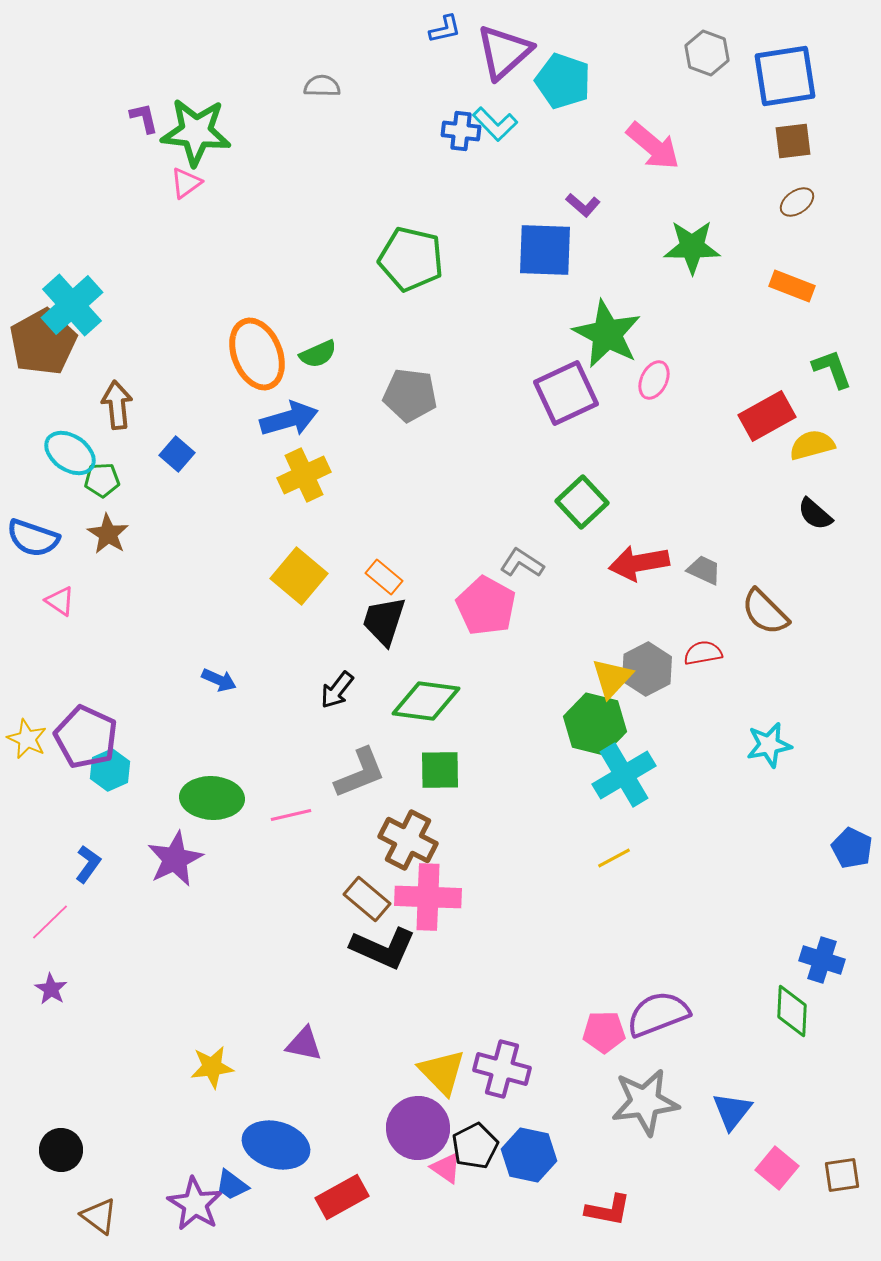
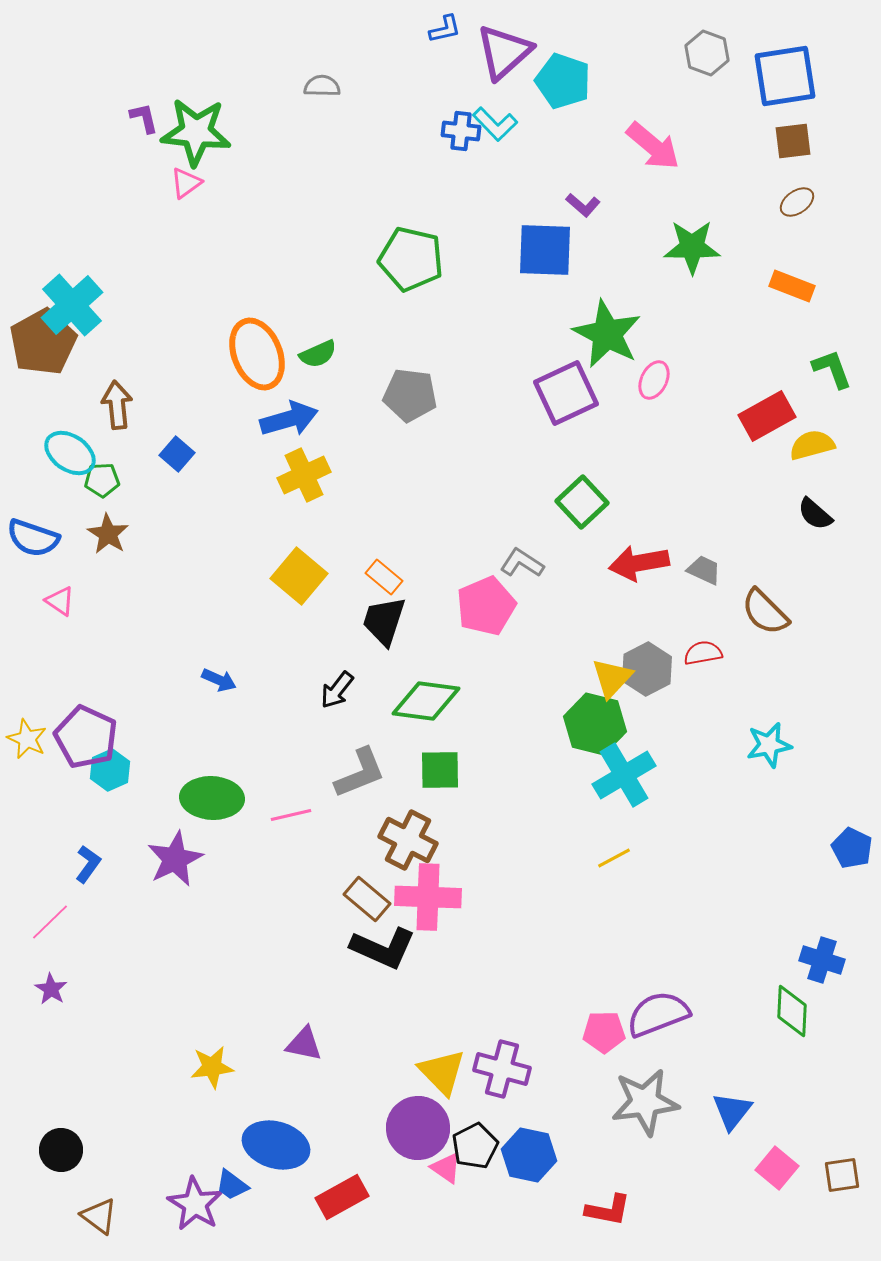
pink pentagon at (486, 606): rotated 20 degrees clockwise
